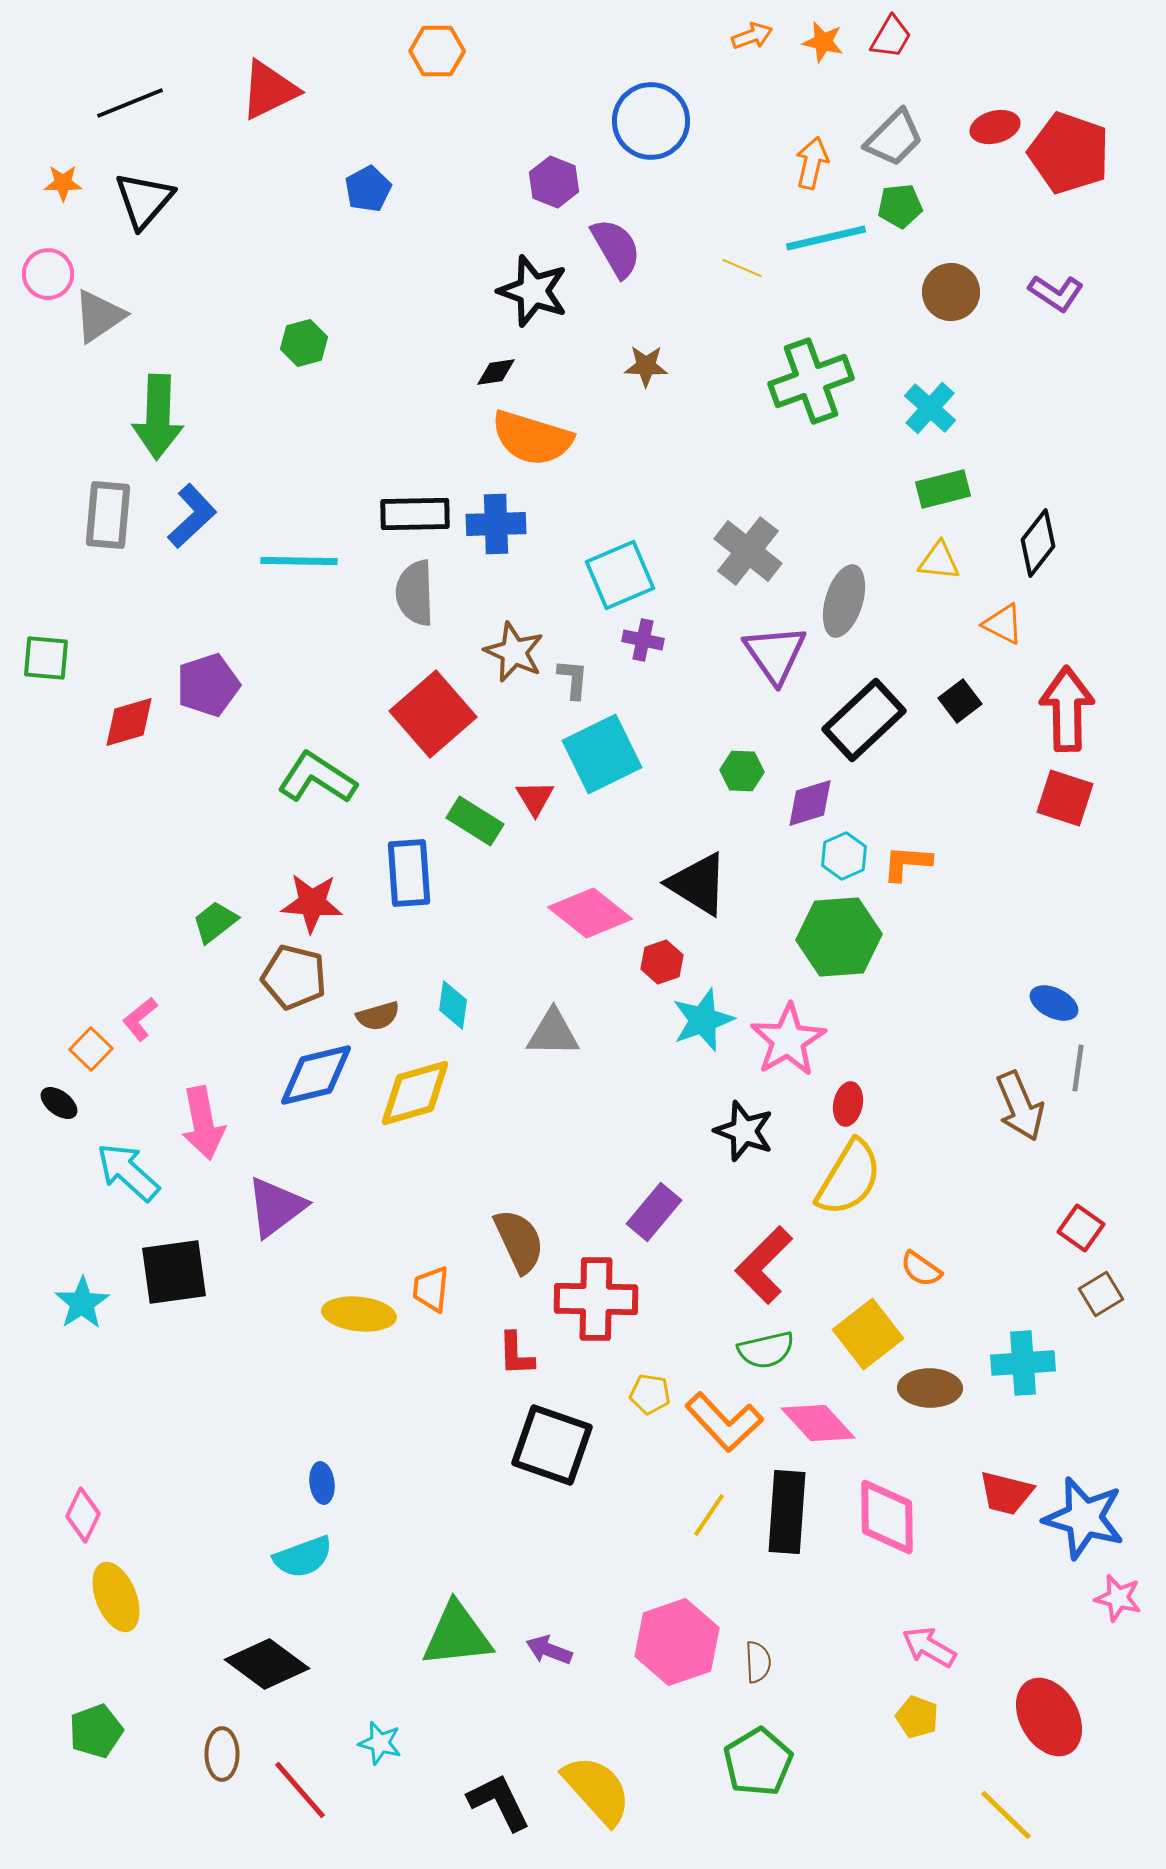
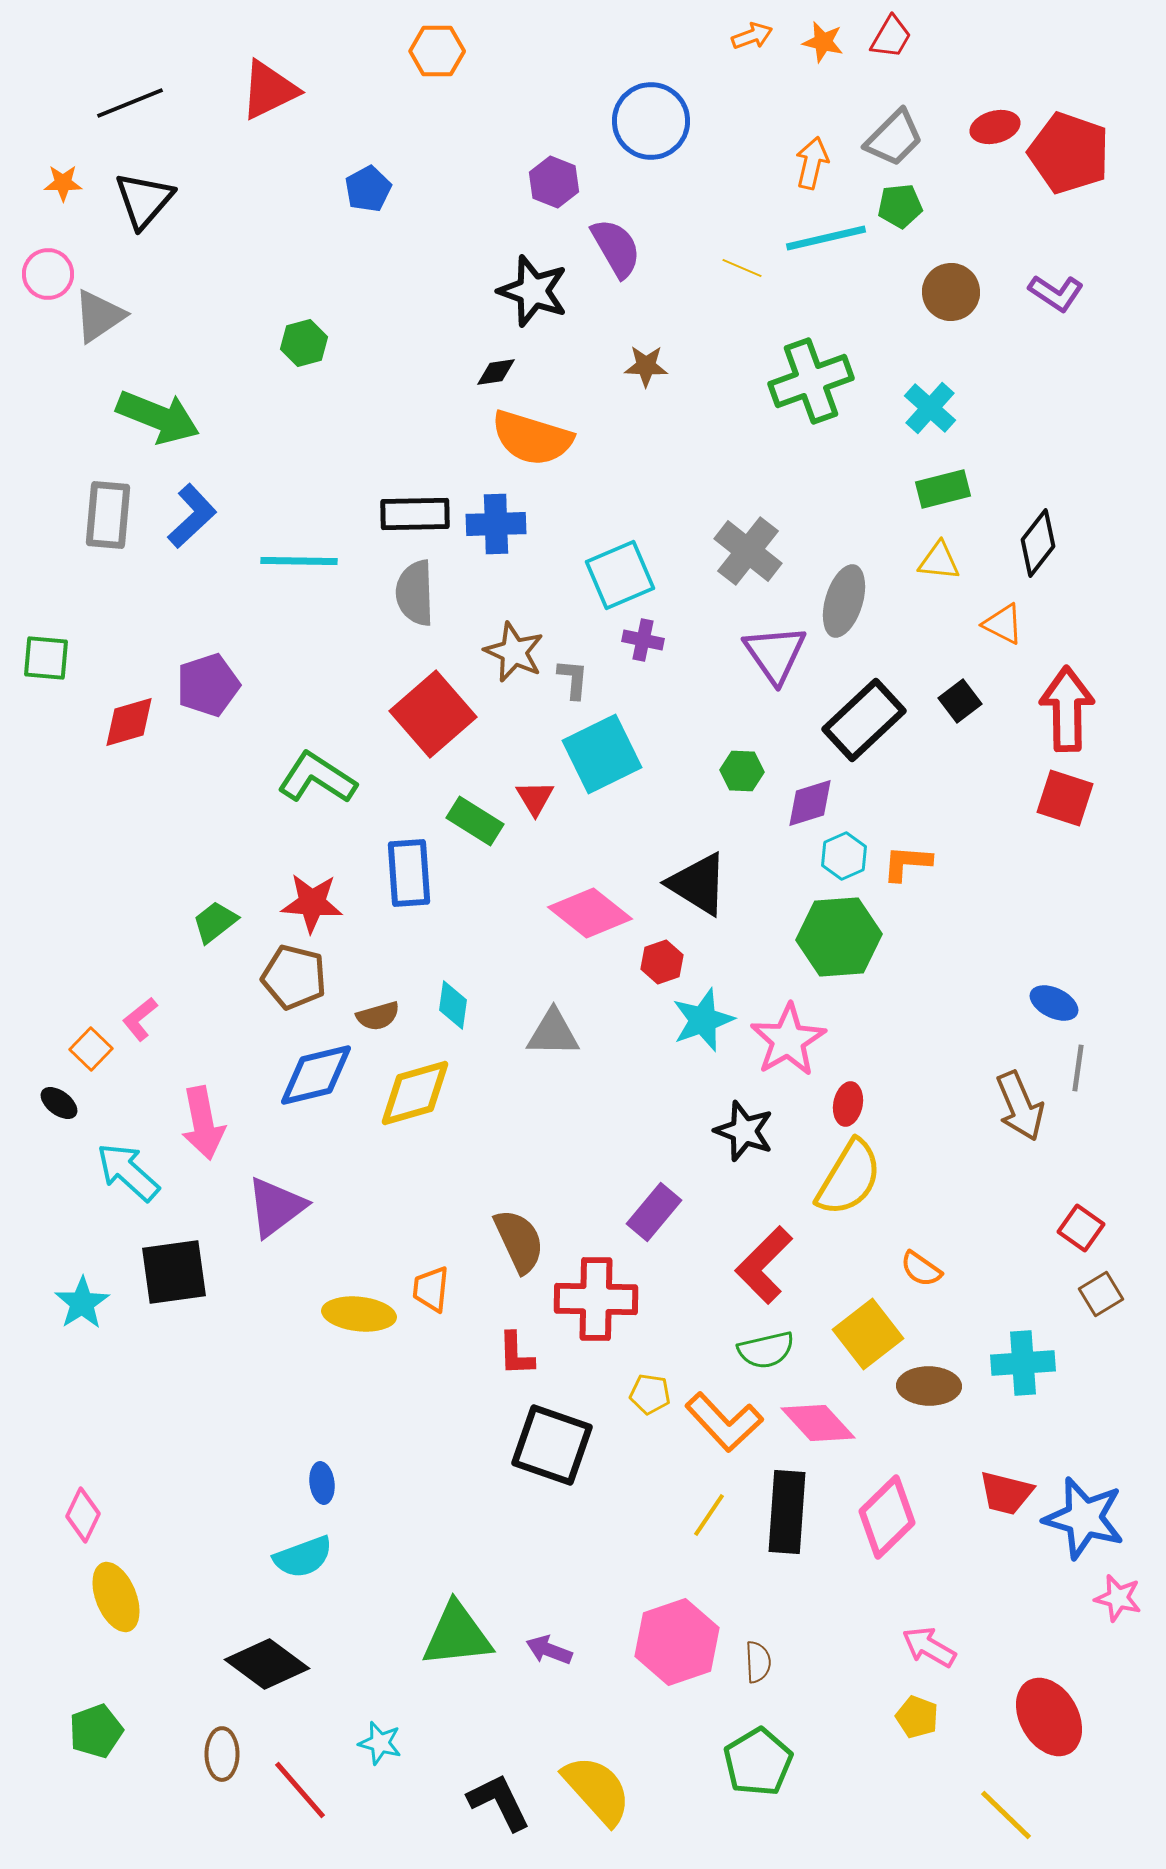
green arrow at (158, 417): rotated 70 degrees counterclockwise
brown ellipse at (930, 1388): moved 1 px left, 2 px up
pink diamond at (887, 1517): rotated 46 degrees clockwise
